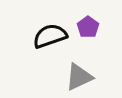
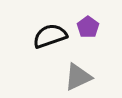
gray triangle: moved 1 px left
